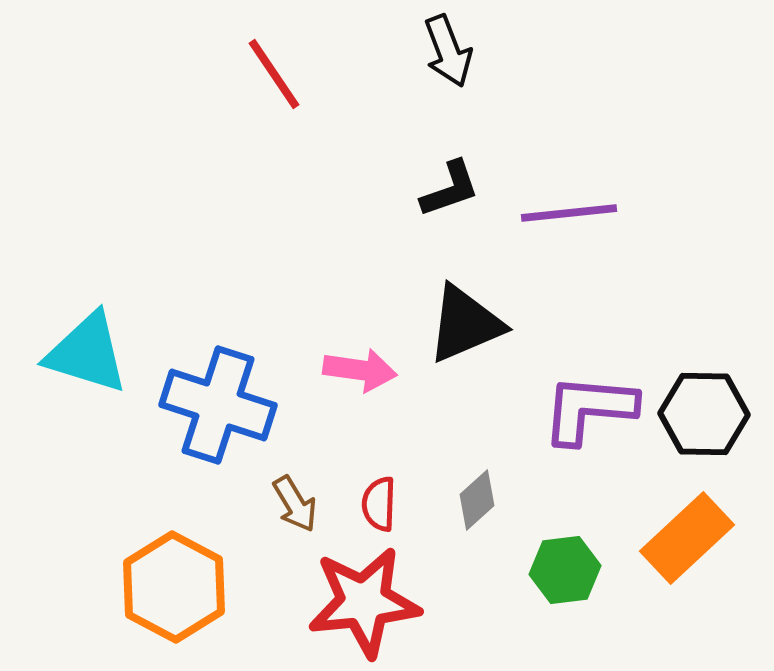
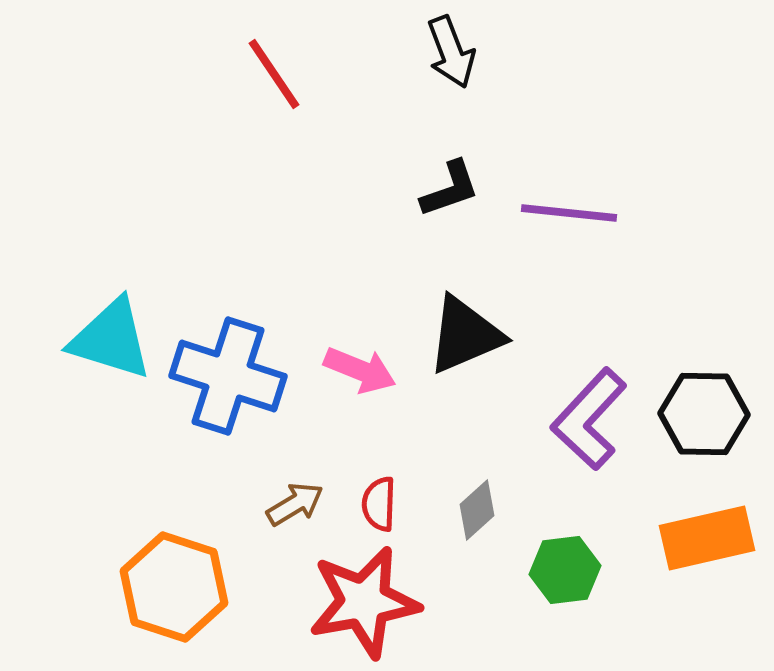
black arrow: moved 3 px right, 1 px down
purple line: rotated 12 degrees clockwise
black triangle: moved 11 px down
cyan triangle: moved 24 px right, 14 px up
pink arrow: rotated 14 degrees clockwise
blue cross: moved 10 px right, 29 px up
purple L-shape: moved 10 px down; rotated 52 degrees counterclockwise
gray diamond: moved 10 px down
brown arrow: rotated 90 degrees counterclockwise
orange rectangle: moved 20 px right; rotated 30 degrees clockwise
orange hexagon: rotated 10 degrees counterclockwise
red star: rotated 4 degrees counterclockwise
